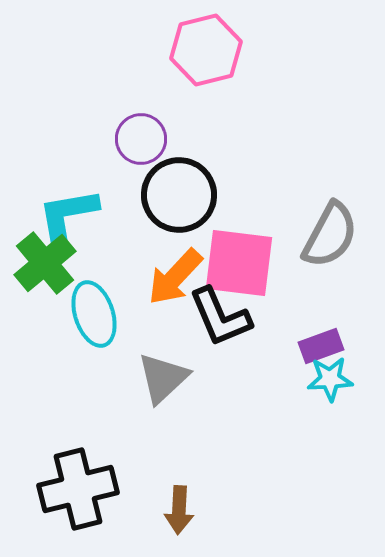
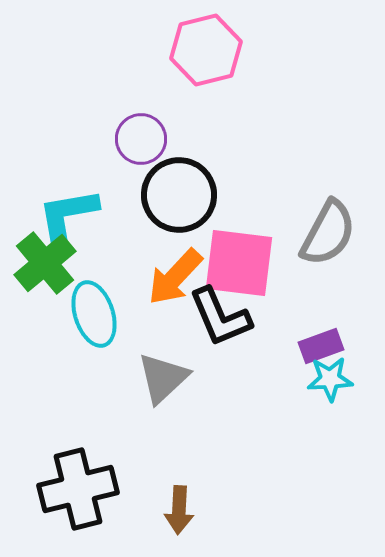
gray semicircle: moved 2 px left, 2 px up
